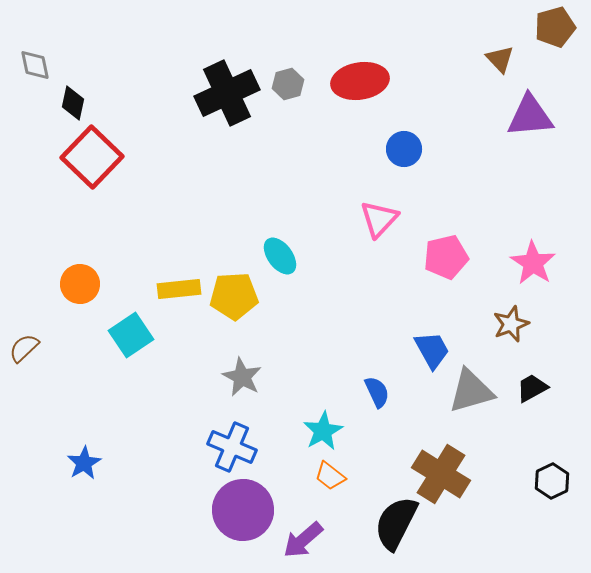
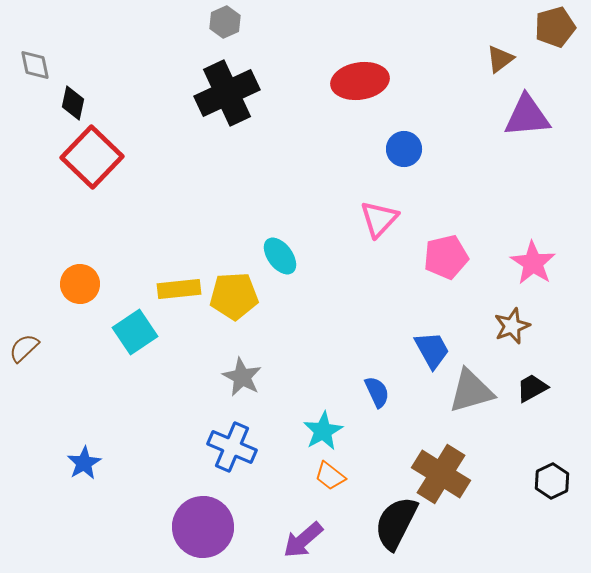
brown triangle: rotated 36 degrees clockwise
gray hexagon: moved 63 px left, 62 px up; rotated 8 degrees counterclockwise
purple triangle: moved 3 px left
brown star: moved 1 px right, 2 px down
cyan square: moved 4 px right, 3 px up
purple circle: moved 40 px left, 17 px down
